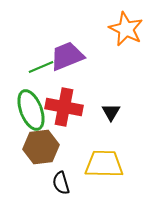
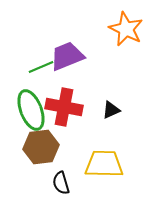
black triangle: moved 2 px up; rotated 36 degrees clockwise
